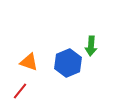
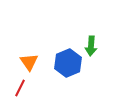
orange triangle: rotated 36 degrees clockwise
red line: moved 3 px up; rotated 12 degrees counterclockwise
